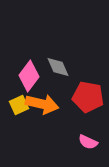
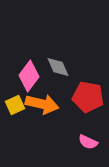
yellow square: moved 4 px left
